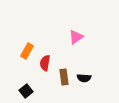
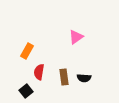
red semicircle: moved 6 px left, 9 px down
